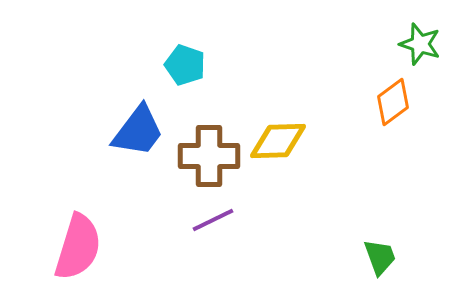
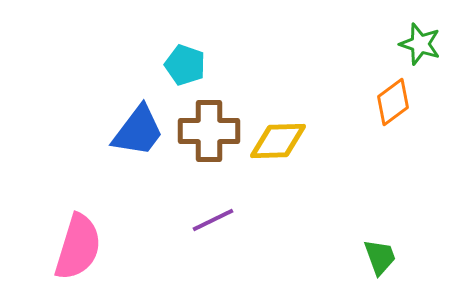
brown cross: moved 25 px up
